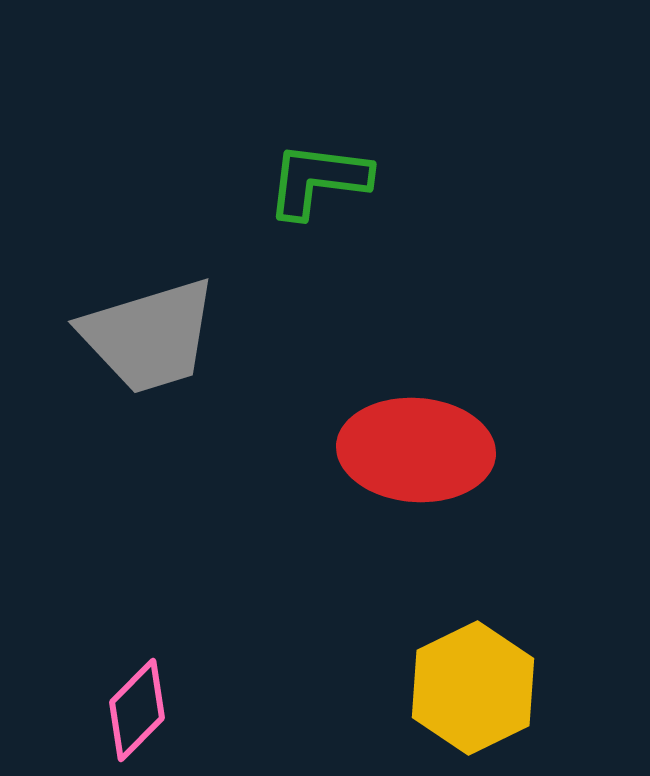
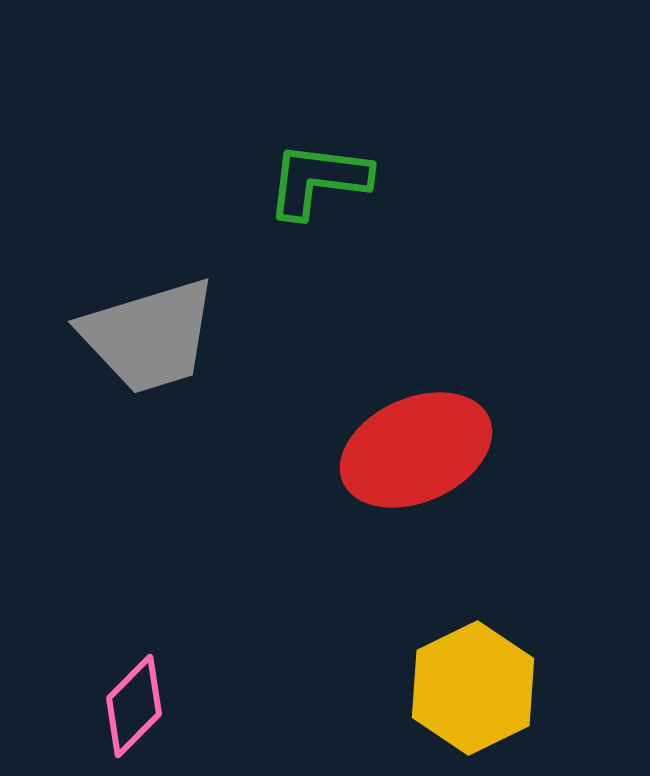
red ellipse: rotated 28 degrees counterclockwise
pink diamond: moved 3 px left, 4 px up
